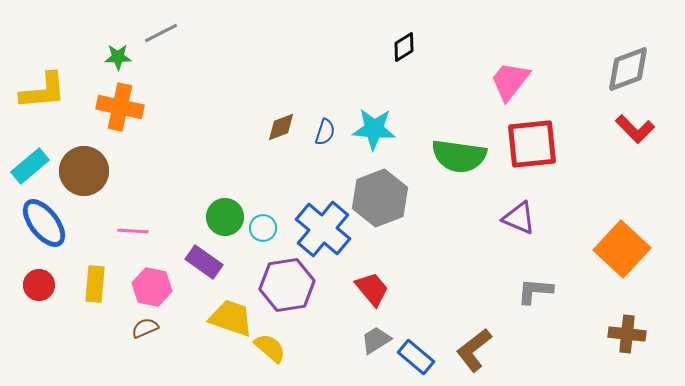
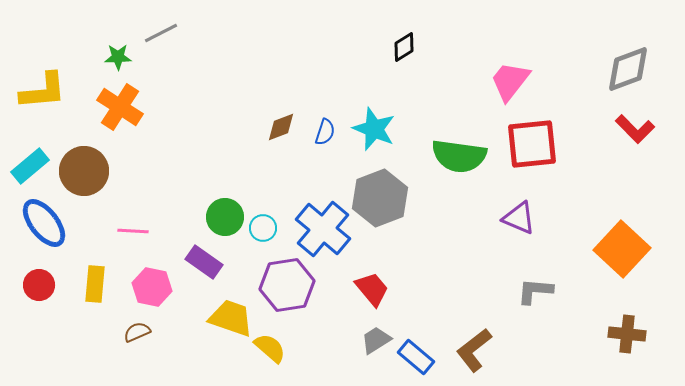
orange cross: rotated 21 degrees clockwise
cyan star: rotated 18 degrees clockwise
brown semicircle: moved 8 px left, 4 px down
